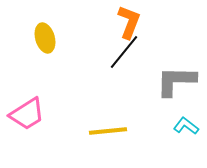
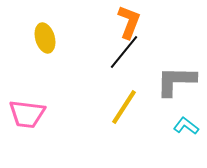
pink trapezoid: rotated 39 degrees clockwise
yellow line: moved 16 px right, 24 px up; rotated 51 degrees counterclockwise
